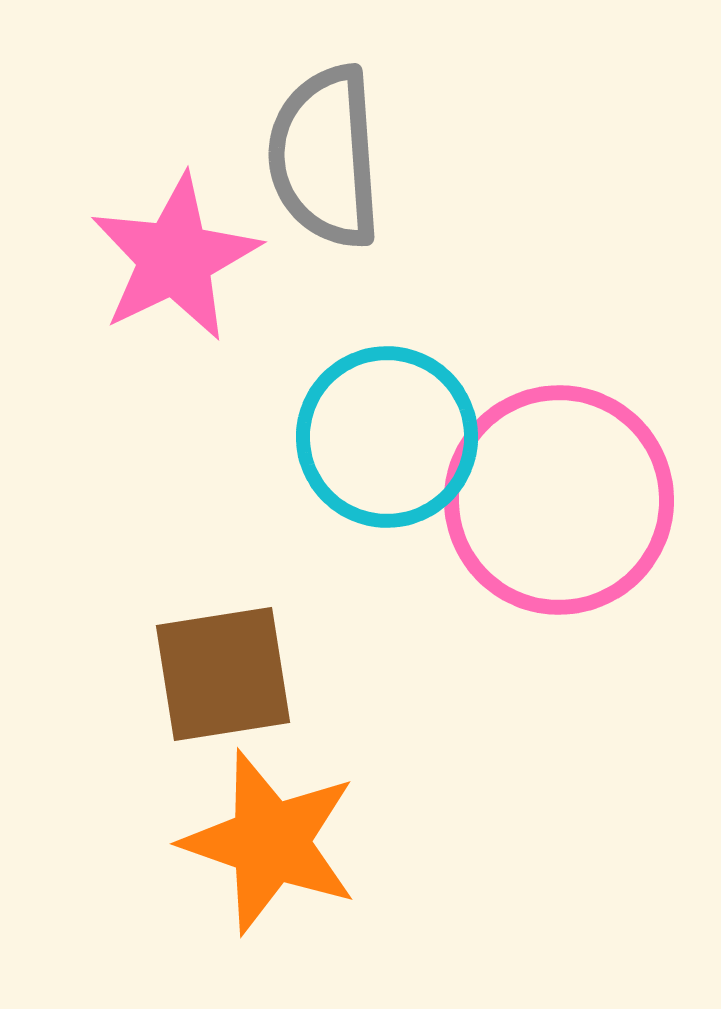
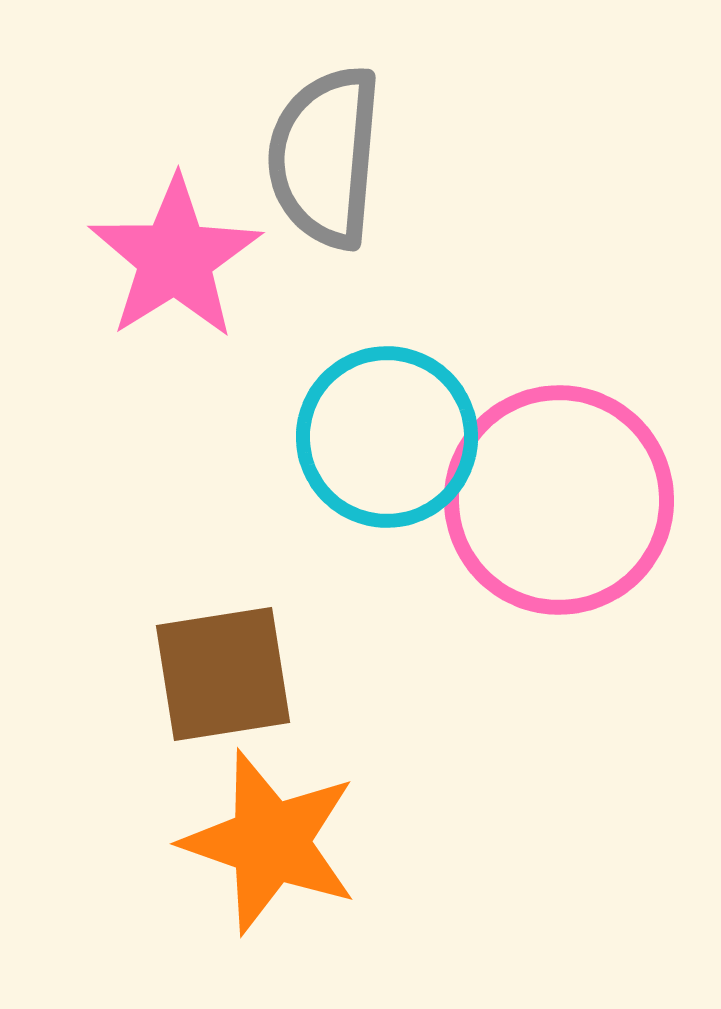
gray semicircle: rotated 9 degrees clockwise
pink star: rotated 6 degrees counterclockwise
